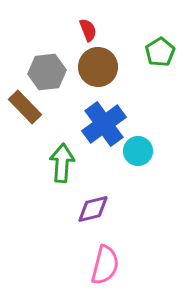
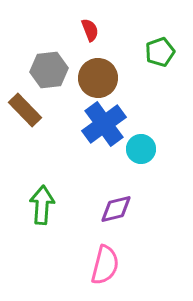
red semicircle: moved 2 px right
green pentagon: rotated 12 degrees clockwise
brown circle: moved 11 px down
gray hexagon: moved 2 px right, 2 px up
brown rectangle: moved 3 px down
cyan circle: moved 3 px right, 2 px up
green arrow: moved 20 px left, 42 px down
purple diamond: moved 23 px right
